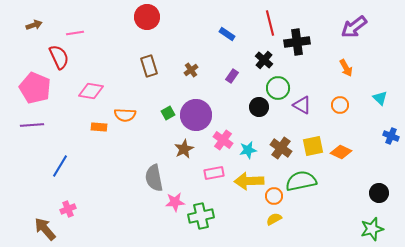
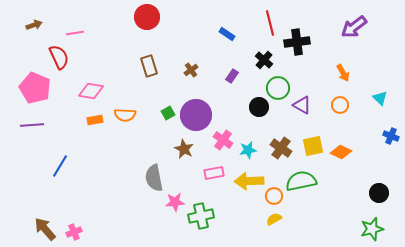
orange arrow at (346, 68): moved 3 px left, 5 px down
orange rectangle at (99, 127): moved 4 px left, 7 px up; rotated 14 degrees counterclockwise
brown star at (184, 149): rotated 18 degrees counterclockwise
pink cross at (68, 209): moved 6 px right, 23 px down
